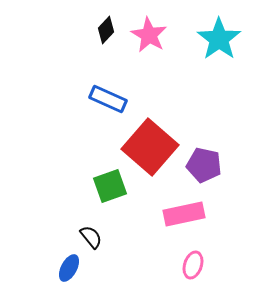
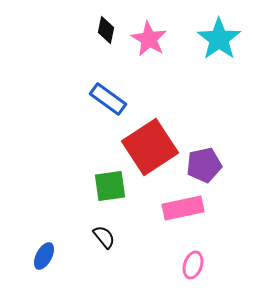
black diamond: rotated 32 degrees counterclockwise
pink star: moved 4 px down
blue rectangle: rotated 12 degrees clockwise
red square: rotated 16 degrees clockwise
purple pentagon: rotated 24 degrees counterclockwise
green square: rotated 12 degrees clockwise
pink rectangle: moved 1 px left, 6 px up
black semicircle: moved 13 px right
blue ellipse: moved 25 px left, 12 px up
